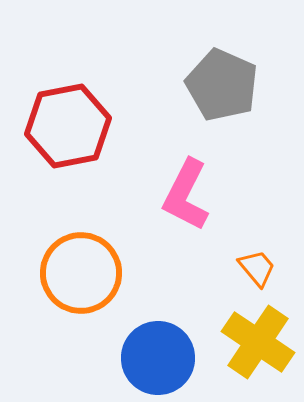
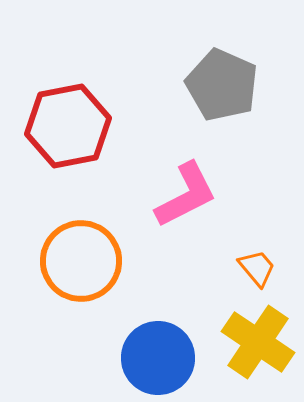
pink L-shape: rotated 144 degrees counterclockwise
orange circle: moved 12 px up
